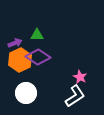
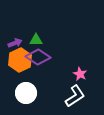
green triangle: moved 1 px left, 5 px down
pink star: moved 3 px up
